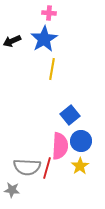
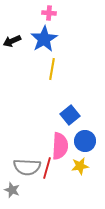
blue circle: moved 4 px right
yellow star: rotated 24 degrees clockwise
gray star: rotated 14 degrees clockwise
